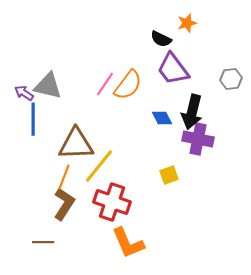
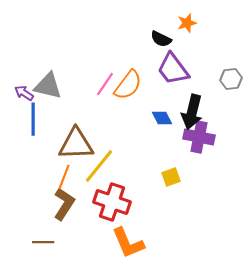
purple cross: moved 1 px right, 2 px up
yellow square: moved 2 px right, 2 px down
